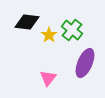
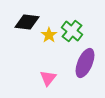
green cross: moved 1 px down
